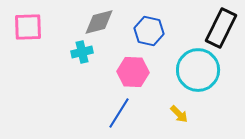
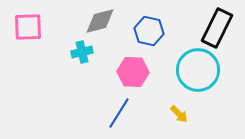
gray diamond: moved 1 px right, 1 px up
black rectangle: moved 4 px left
